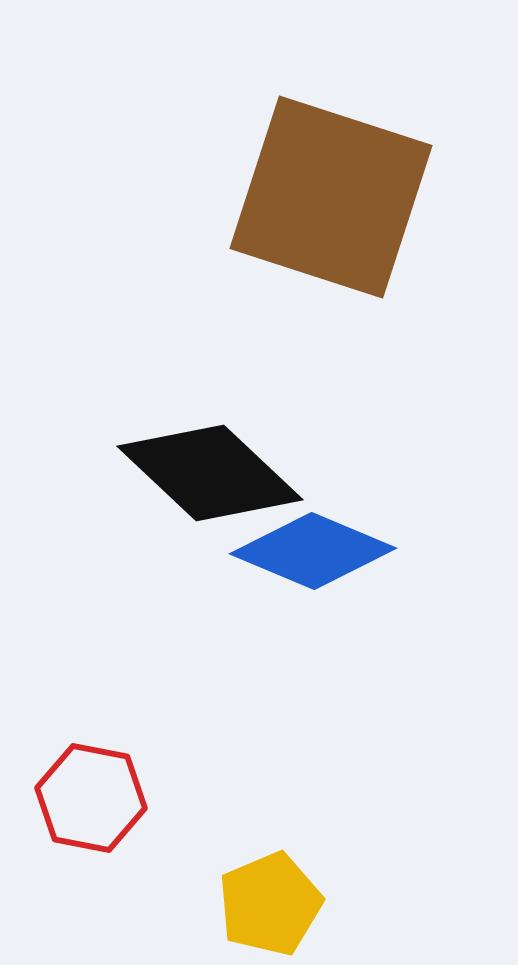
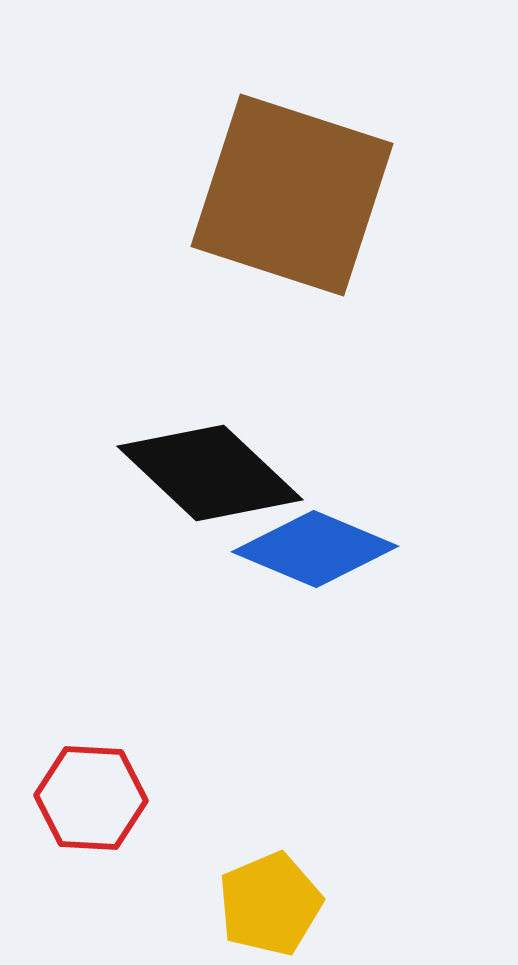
brown square: moved 39 px left, 2 px up
blue diamond: moved 2 px right, 2 px up
red hexagon: rotated 8 degrees counterclockwise
